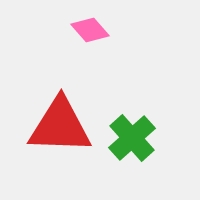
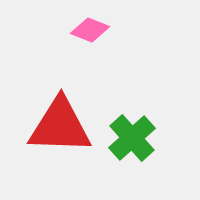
pink diamond: rotated 27 degrees counterclockwise
